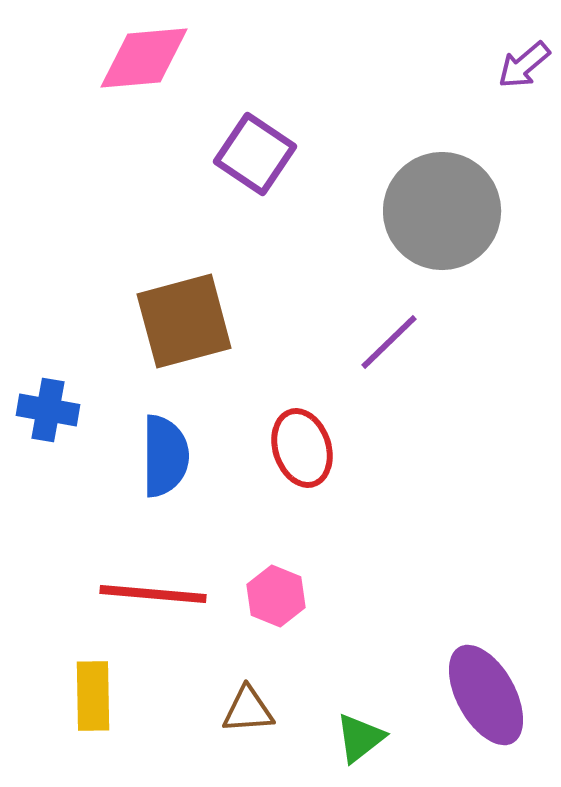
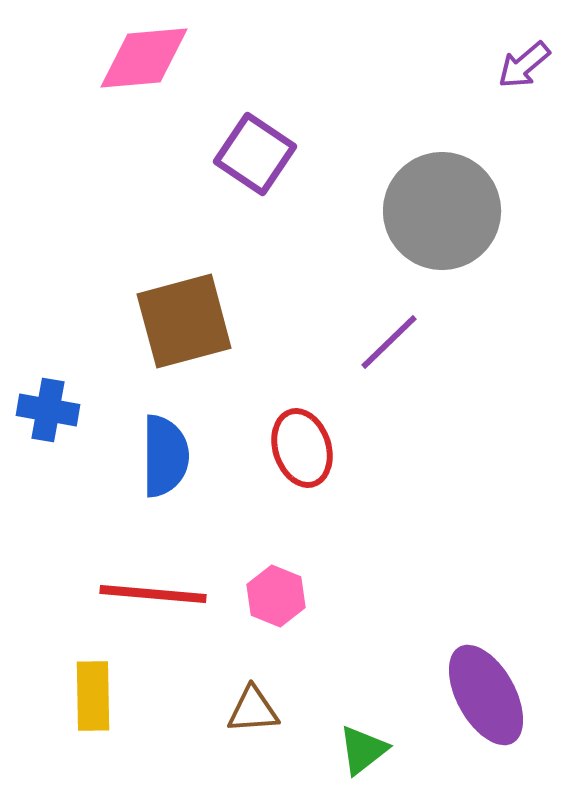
brown triangle: moved 5 px right
green triangle: moved 3 px right, 12 px down
